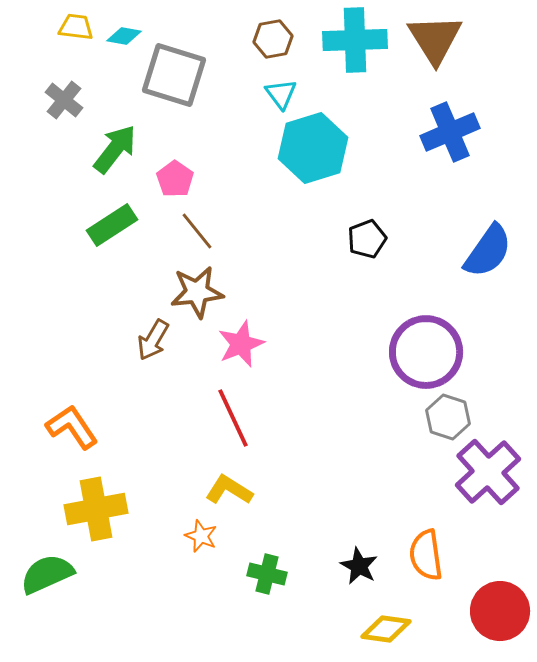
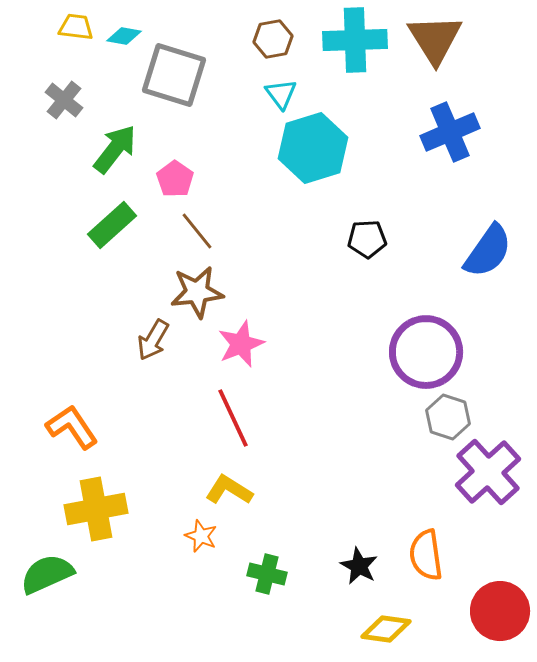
green rectangle: rotated 9 degrees counterclockwise
black pentagon: rotated 18 degrees clockwise
